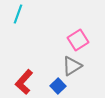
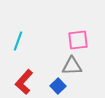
cyan line: moved 27 px down
pink square: rotated 25 degrees clockwise
gray triangle: rotated 30 degrees clockwise
